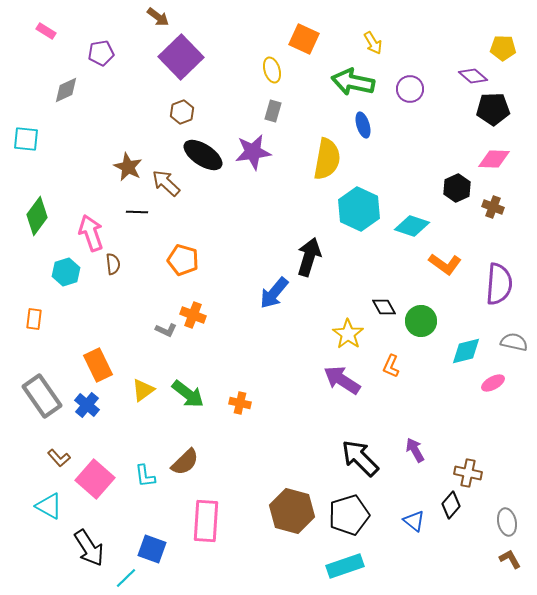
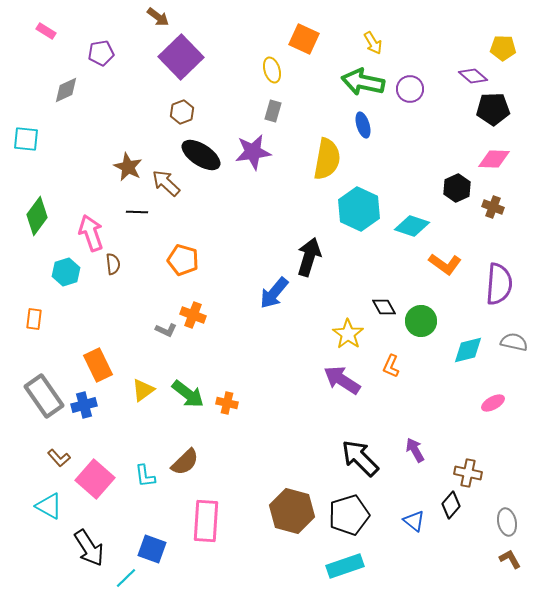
green arrow at (353, 82): moved 10 px right
black ellipse at (203, 155): moved 2 px left
cyan diamond at (466, 351): moved 2 px right, 1 px up
pink ellipse at (493, 383): moved 20 px down
gray rectangle at (42, 396): moved 2 px right
orange cross at (240, 403): moved 13 px left
blue cross at (87, 405): moved 3 px left; rotated 35 degrees clockwise
